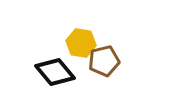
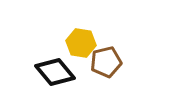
brown pentagon: moved 2 px right, 1 px down
